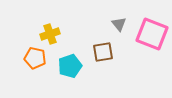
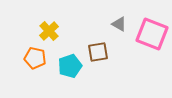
gray triangle: rotated 21 degrees counterclockwise
yellow cross: moved 1 px left, 3 px up; rotated 24 degrees counterclockwise
brown square: moved 5 px left
